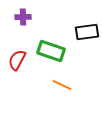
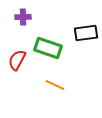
black rectangle: moved 1 px left, 1 px down
green rectangle: moved 3 px left, 3 px up
orange line: moved 7 px left
